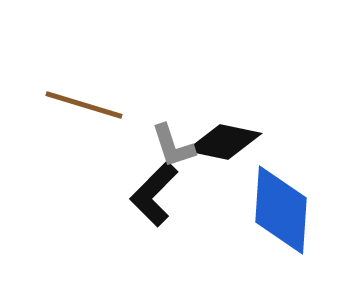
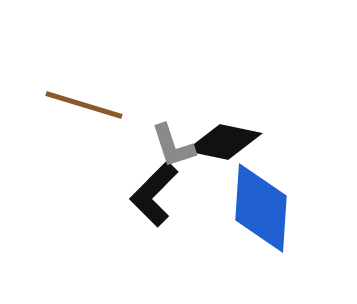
blue diamond: moved 20 px left, 2 px up
